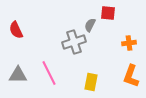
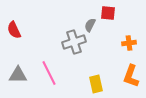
red semicircle: moved 2 px left
yellow rectangle: moved 5 px right, 2 px down; rotated 24 degrees counterclockwise
